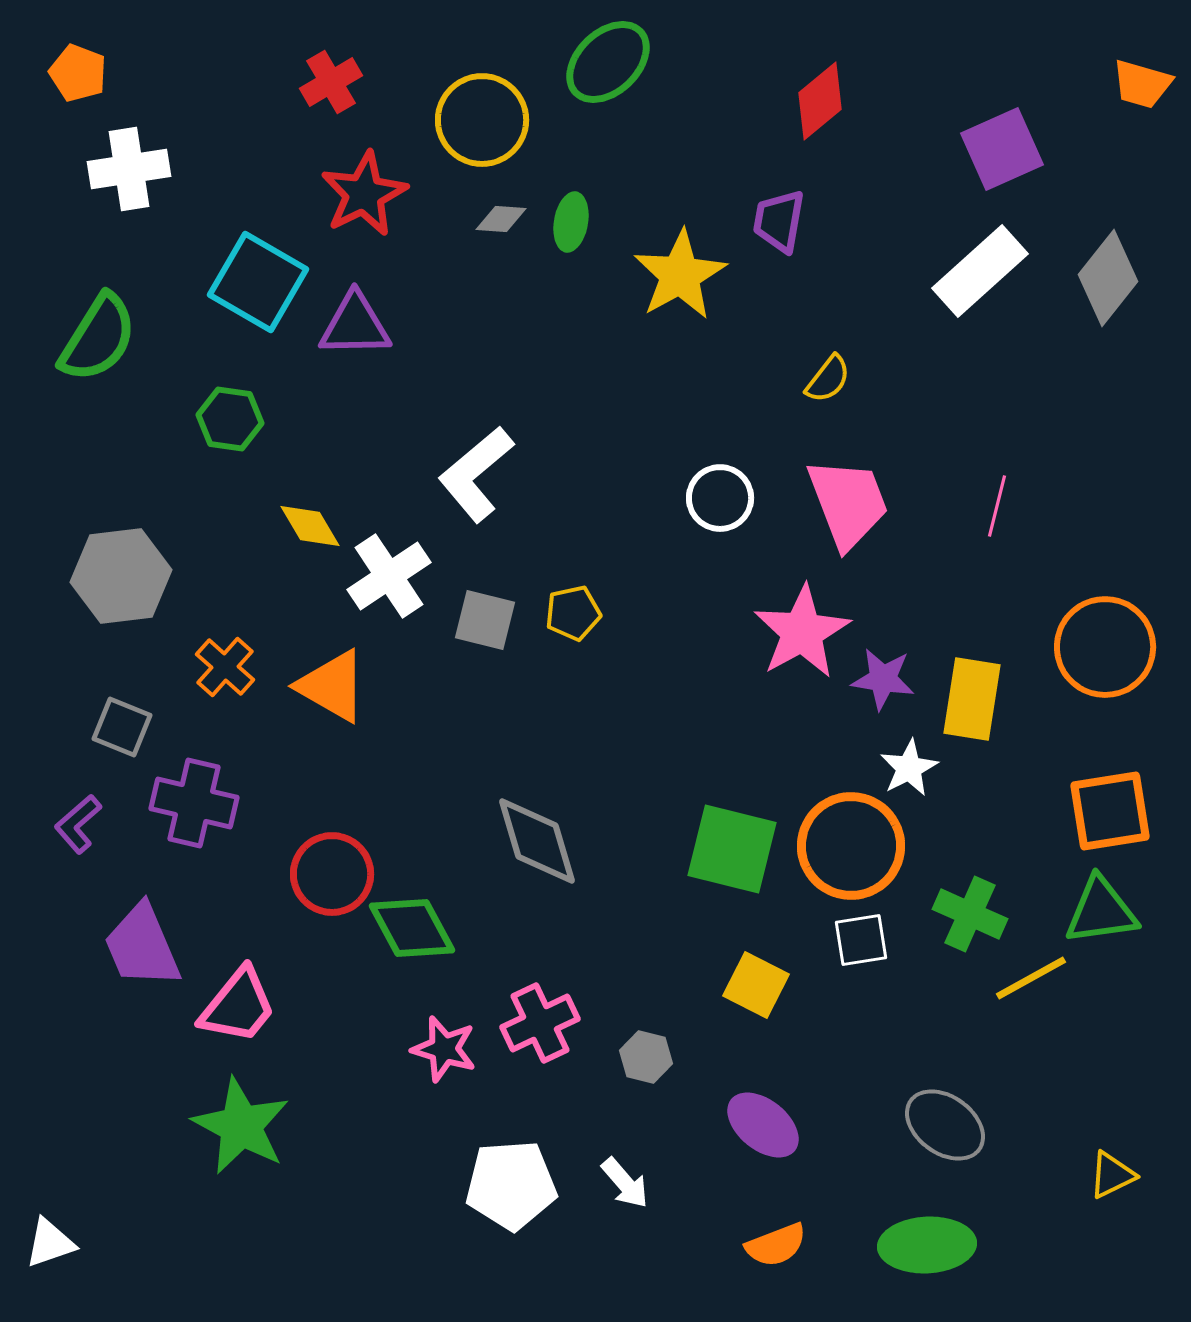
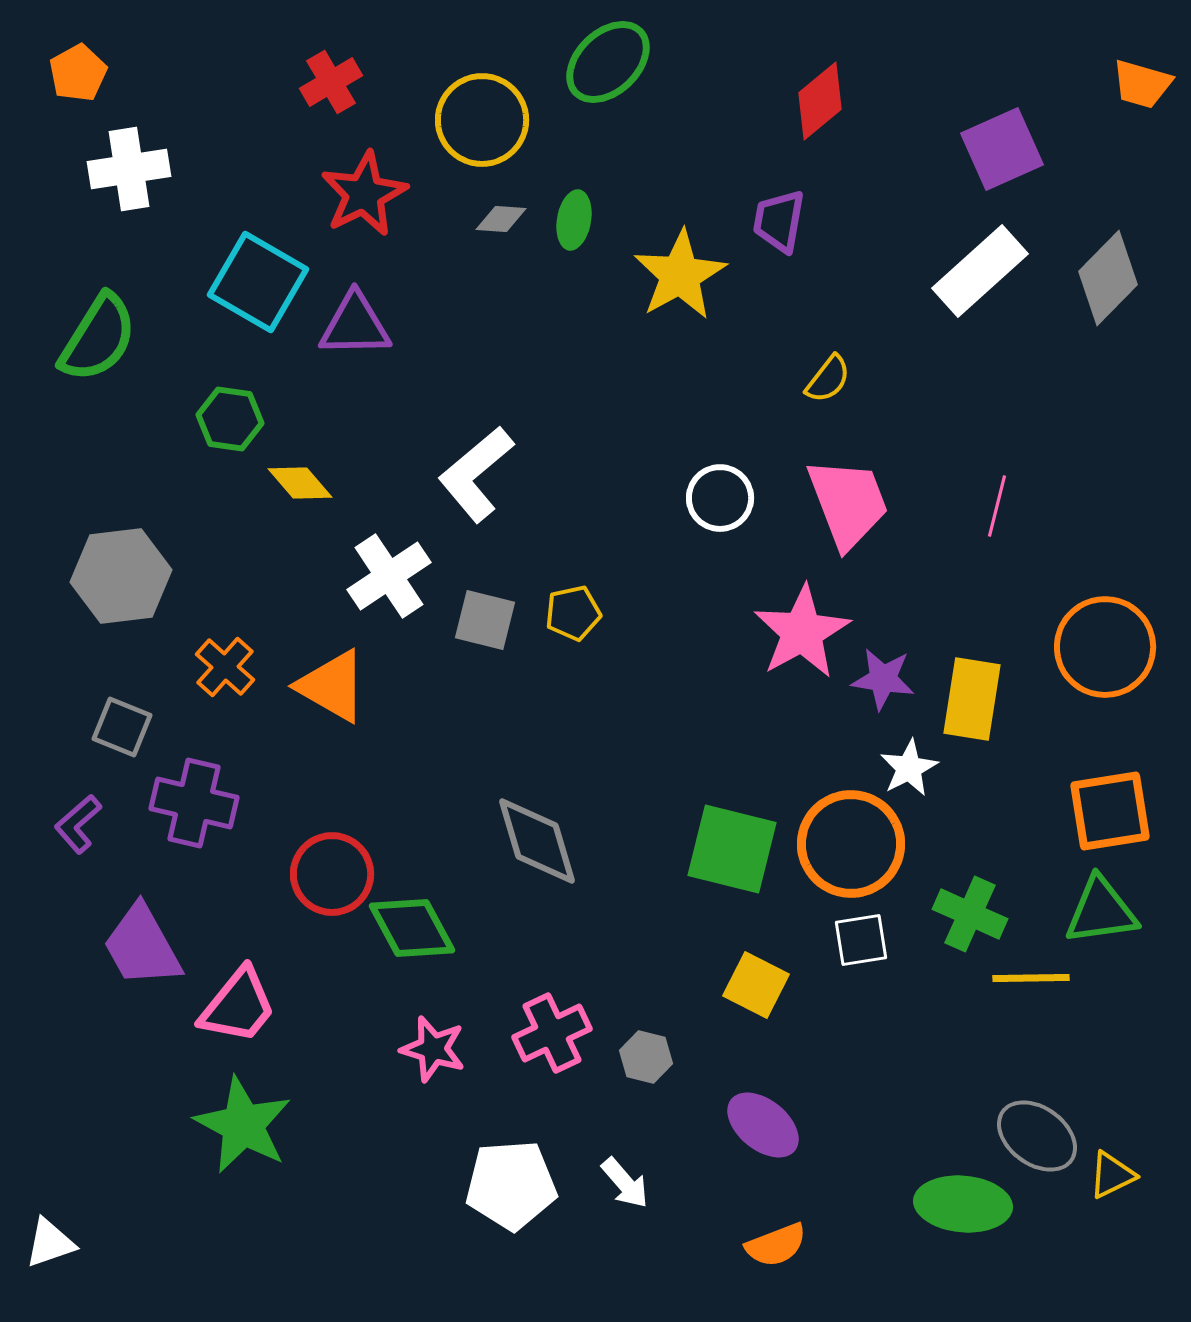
orange pentagon at (78, 73): rotated 22 degrees clockwise
green ellipse at (571, 222): moved 3 px right, 2 px up
gray diamond at (1108, 278): rotated 6 degrees clockwise
yellow diamond at (310, 526): moved 10 px left, 43 px up; rotated 10 degrees counterclockwise
orange circle at (851, 846): moved 2 px up
purple trapezoid at (142, 946): rotated 6 degrees counterclockwise
yellow line at (1031, 978): rotated 28 degrees clockwise
pink cross at (540, 1023): moved 12 px right, 10 px down
pink star at (444, 1049): moved 11 px left
gray ellipse at (945, 1125): moved 92 px right, 11 px down
green star at (241, 1126): moved 2 px right, 1 px up
green ellipse at (927, 1245): moved 36 px right, 41 px up; rotated 8 degrees clockwise
